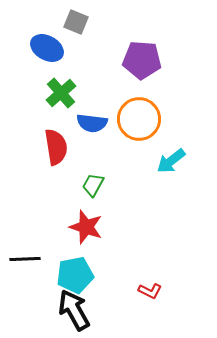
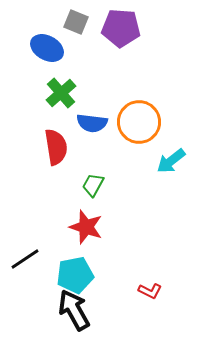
purple pentagon: moved 21 px left, 32 px up
orange circle: moved 3 px down
black line: rotated 32 degrees counterclockwise
